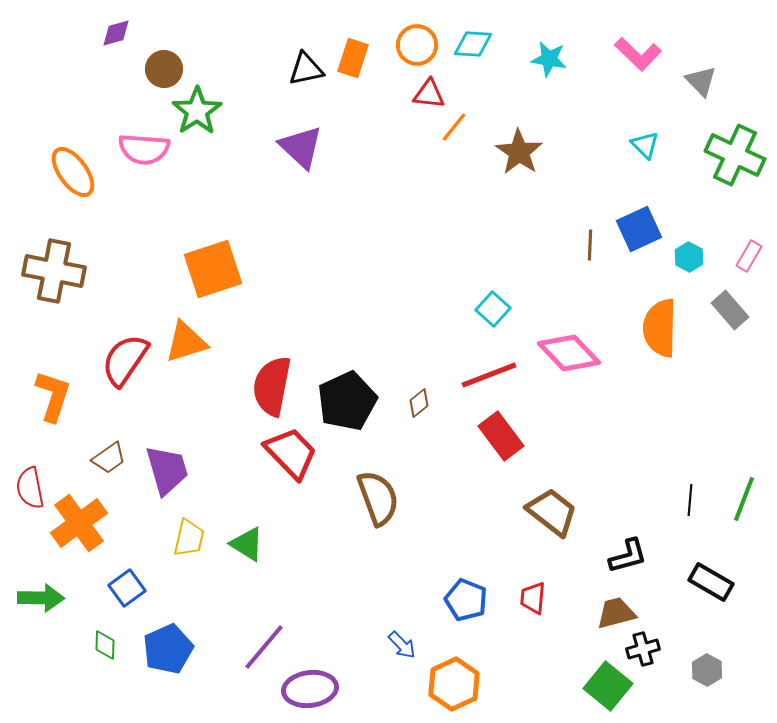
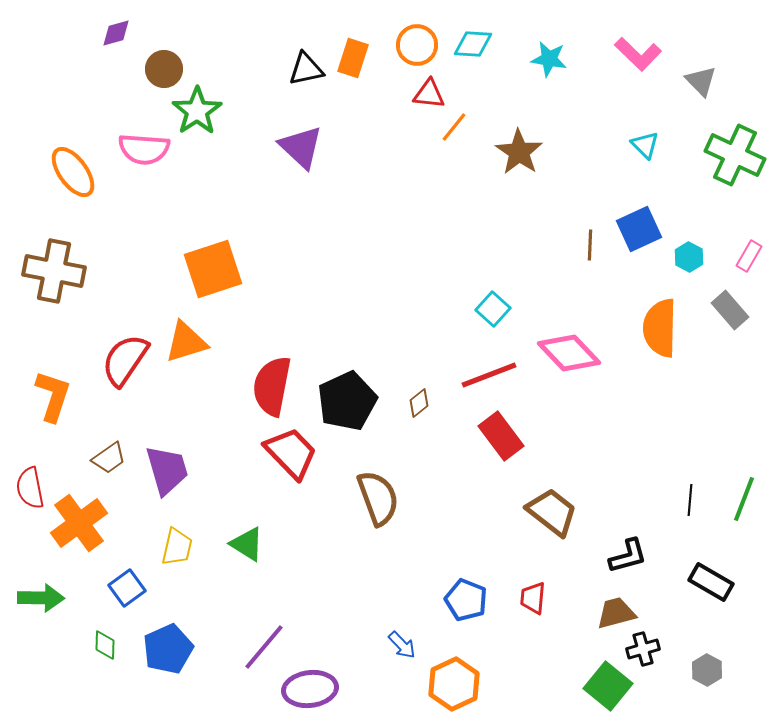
yellow trapezoid at (189, 538): moved 12 px left, 9 px down
